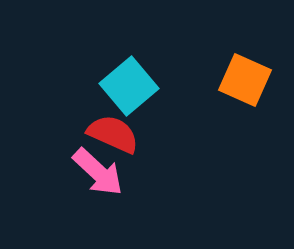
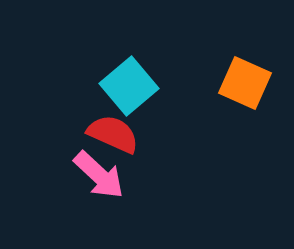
orange square: moved 3 px down
pink arrow: moved 1 px right, 3 px down
